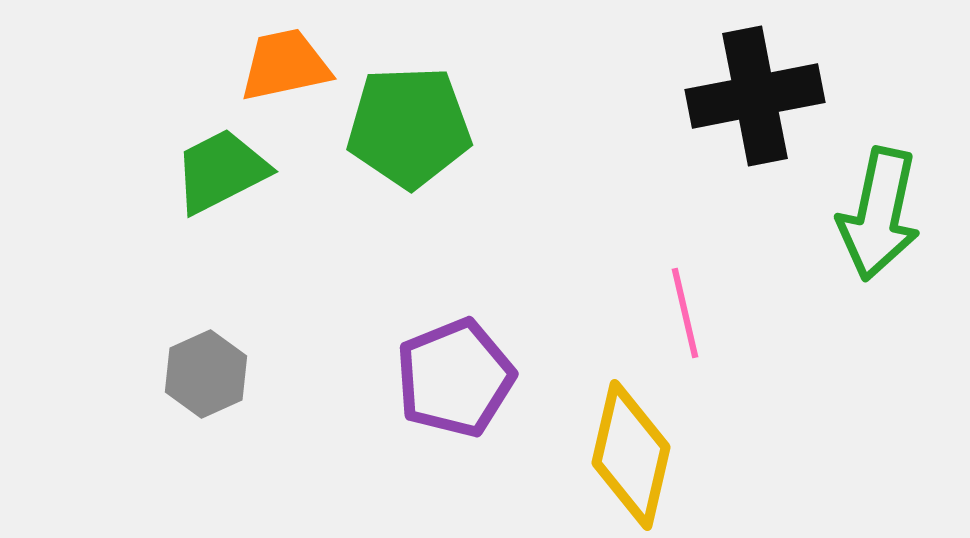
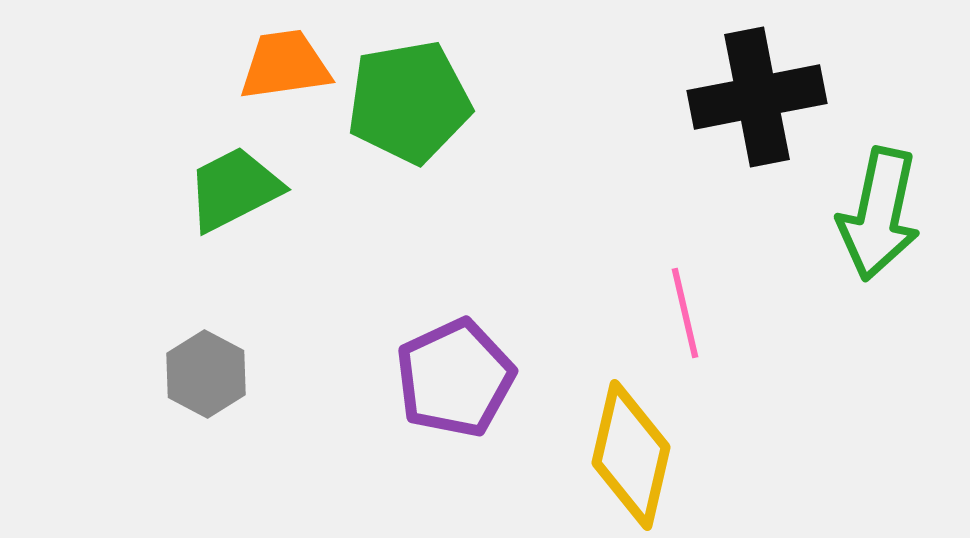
orange trapezoid: rotated 4 degrees clockwise
black cross: moved 2 px right, 1 px down
green pentagon: moved 25 px up; rotated 8 degrees counterclockwise
green trapezoid: moved 13 px right, 18 px down
gray hexagon: rotated 8 degrees counterclockwise
purple pentagon: rotated 3 degrees counterclockwise
